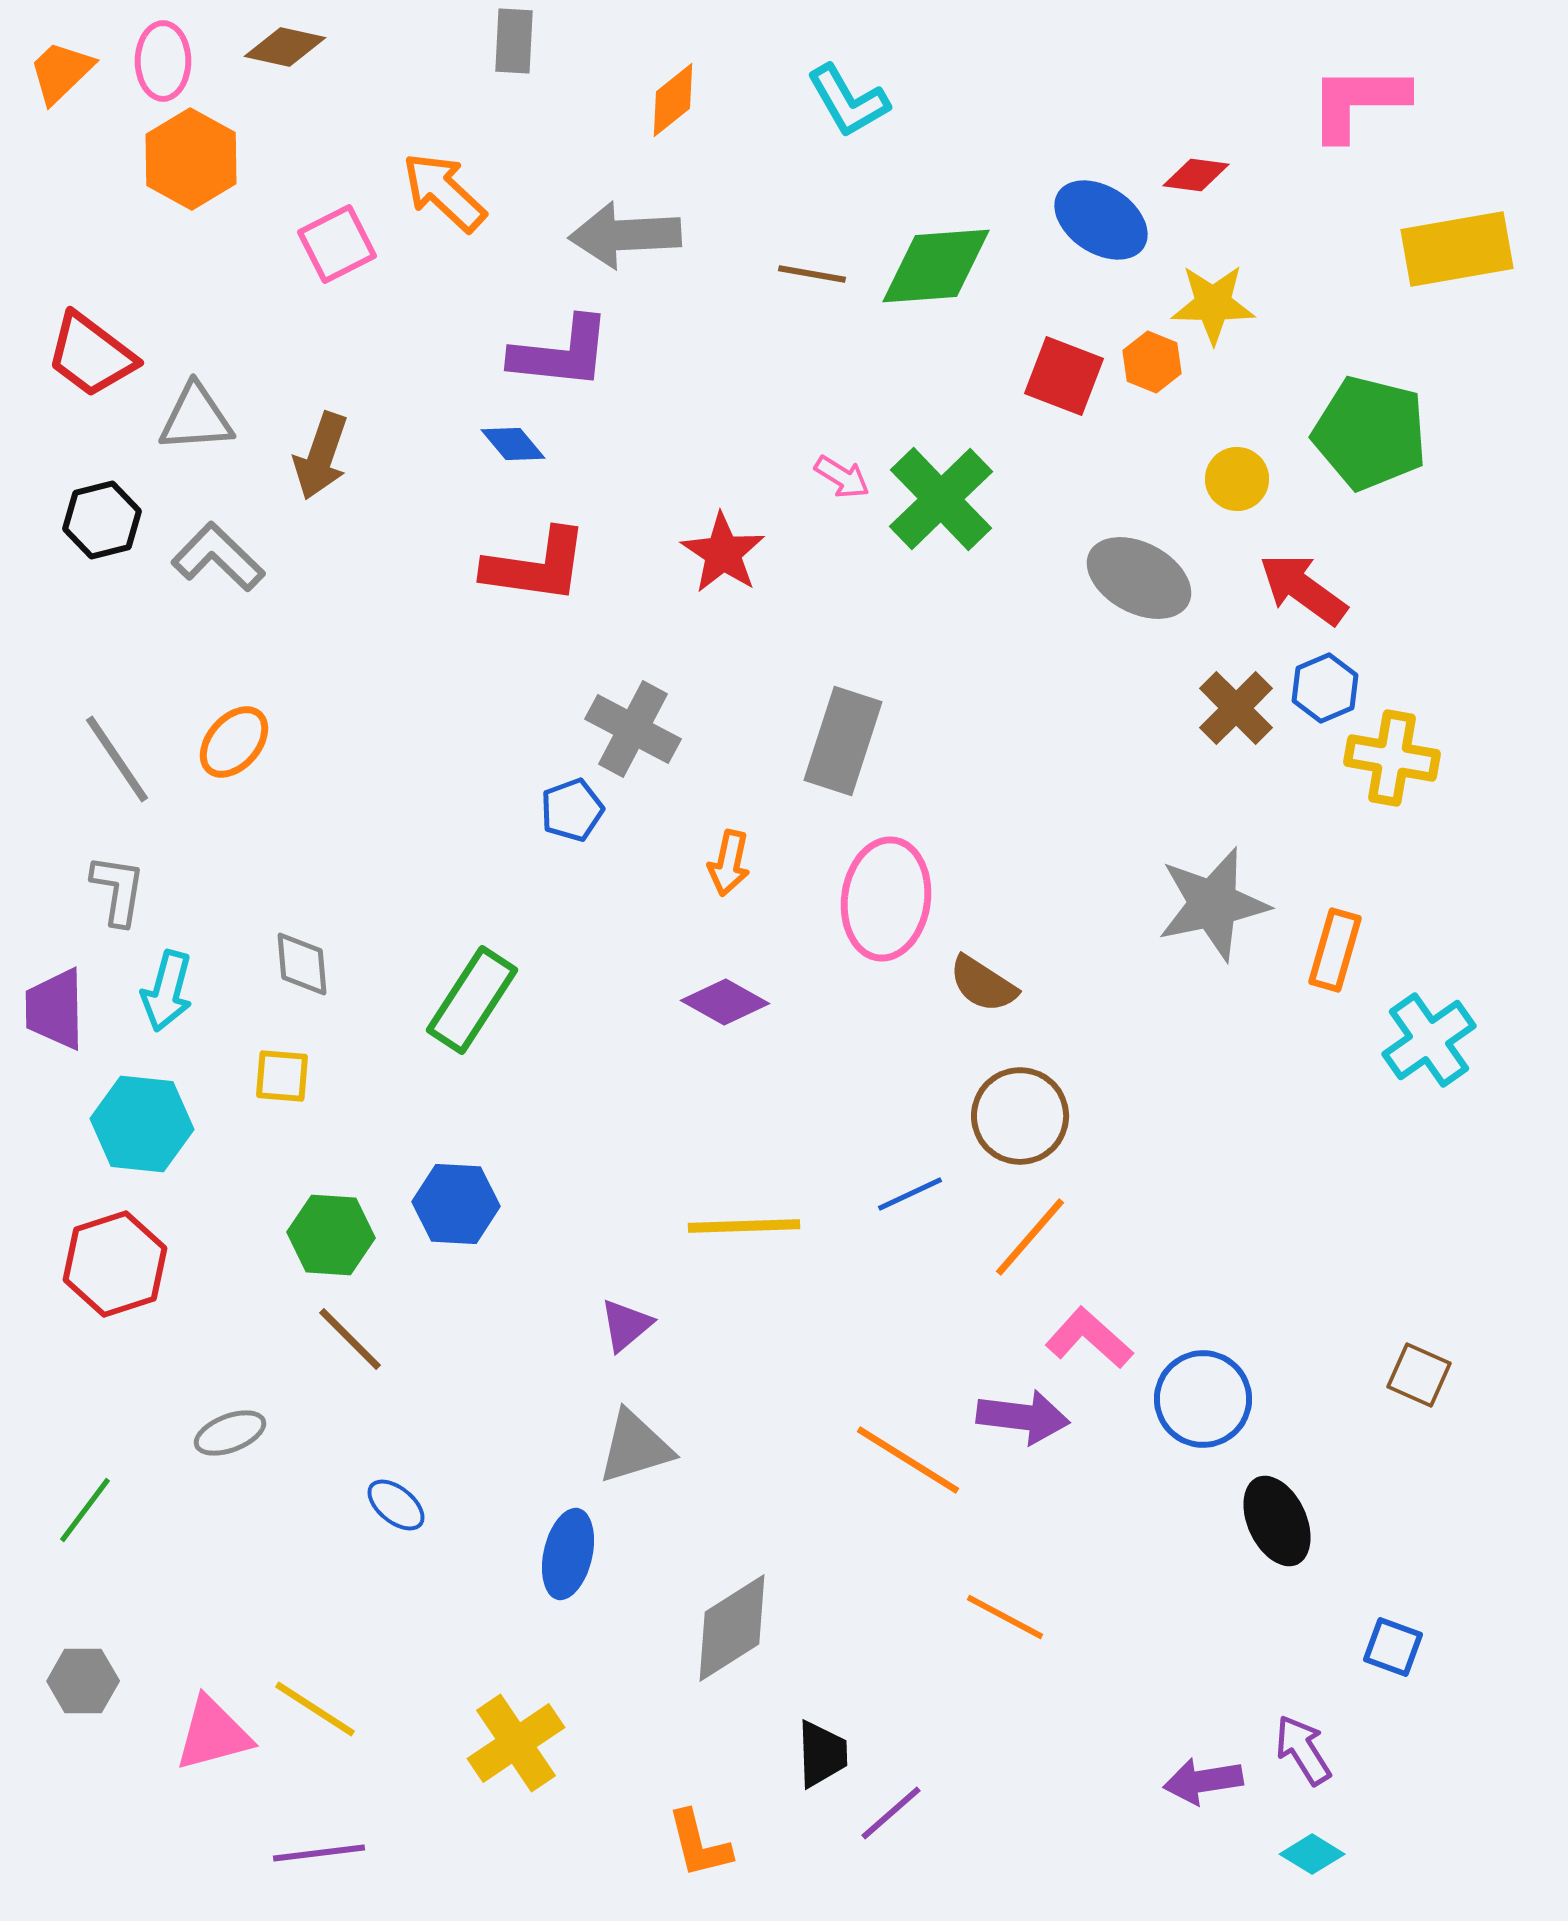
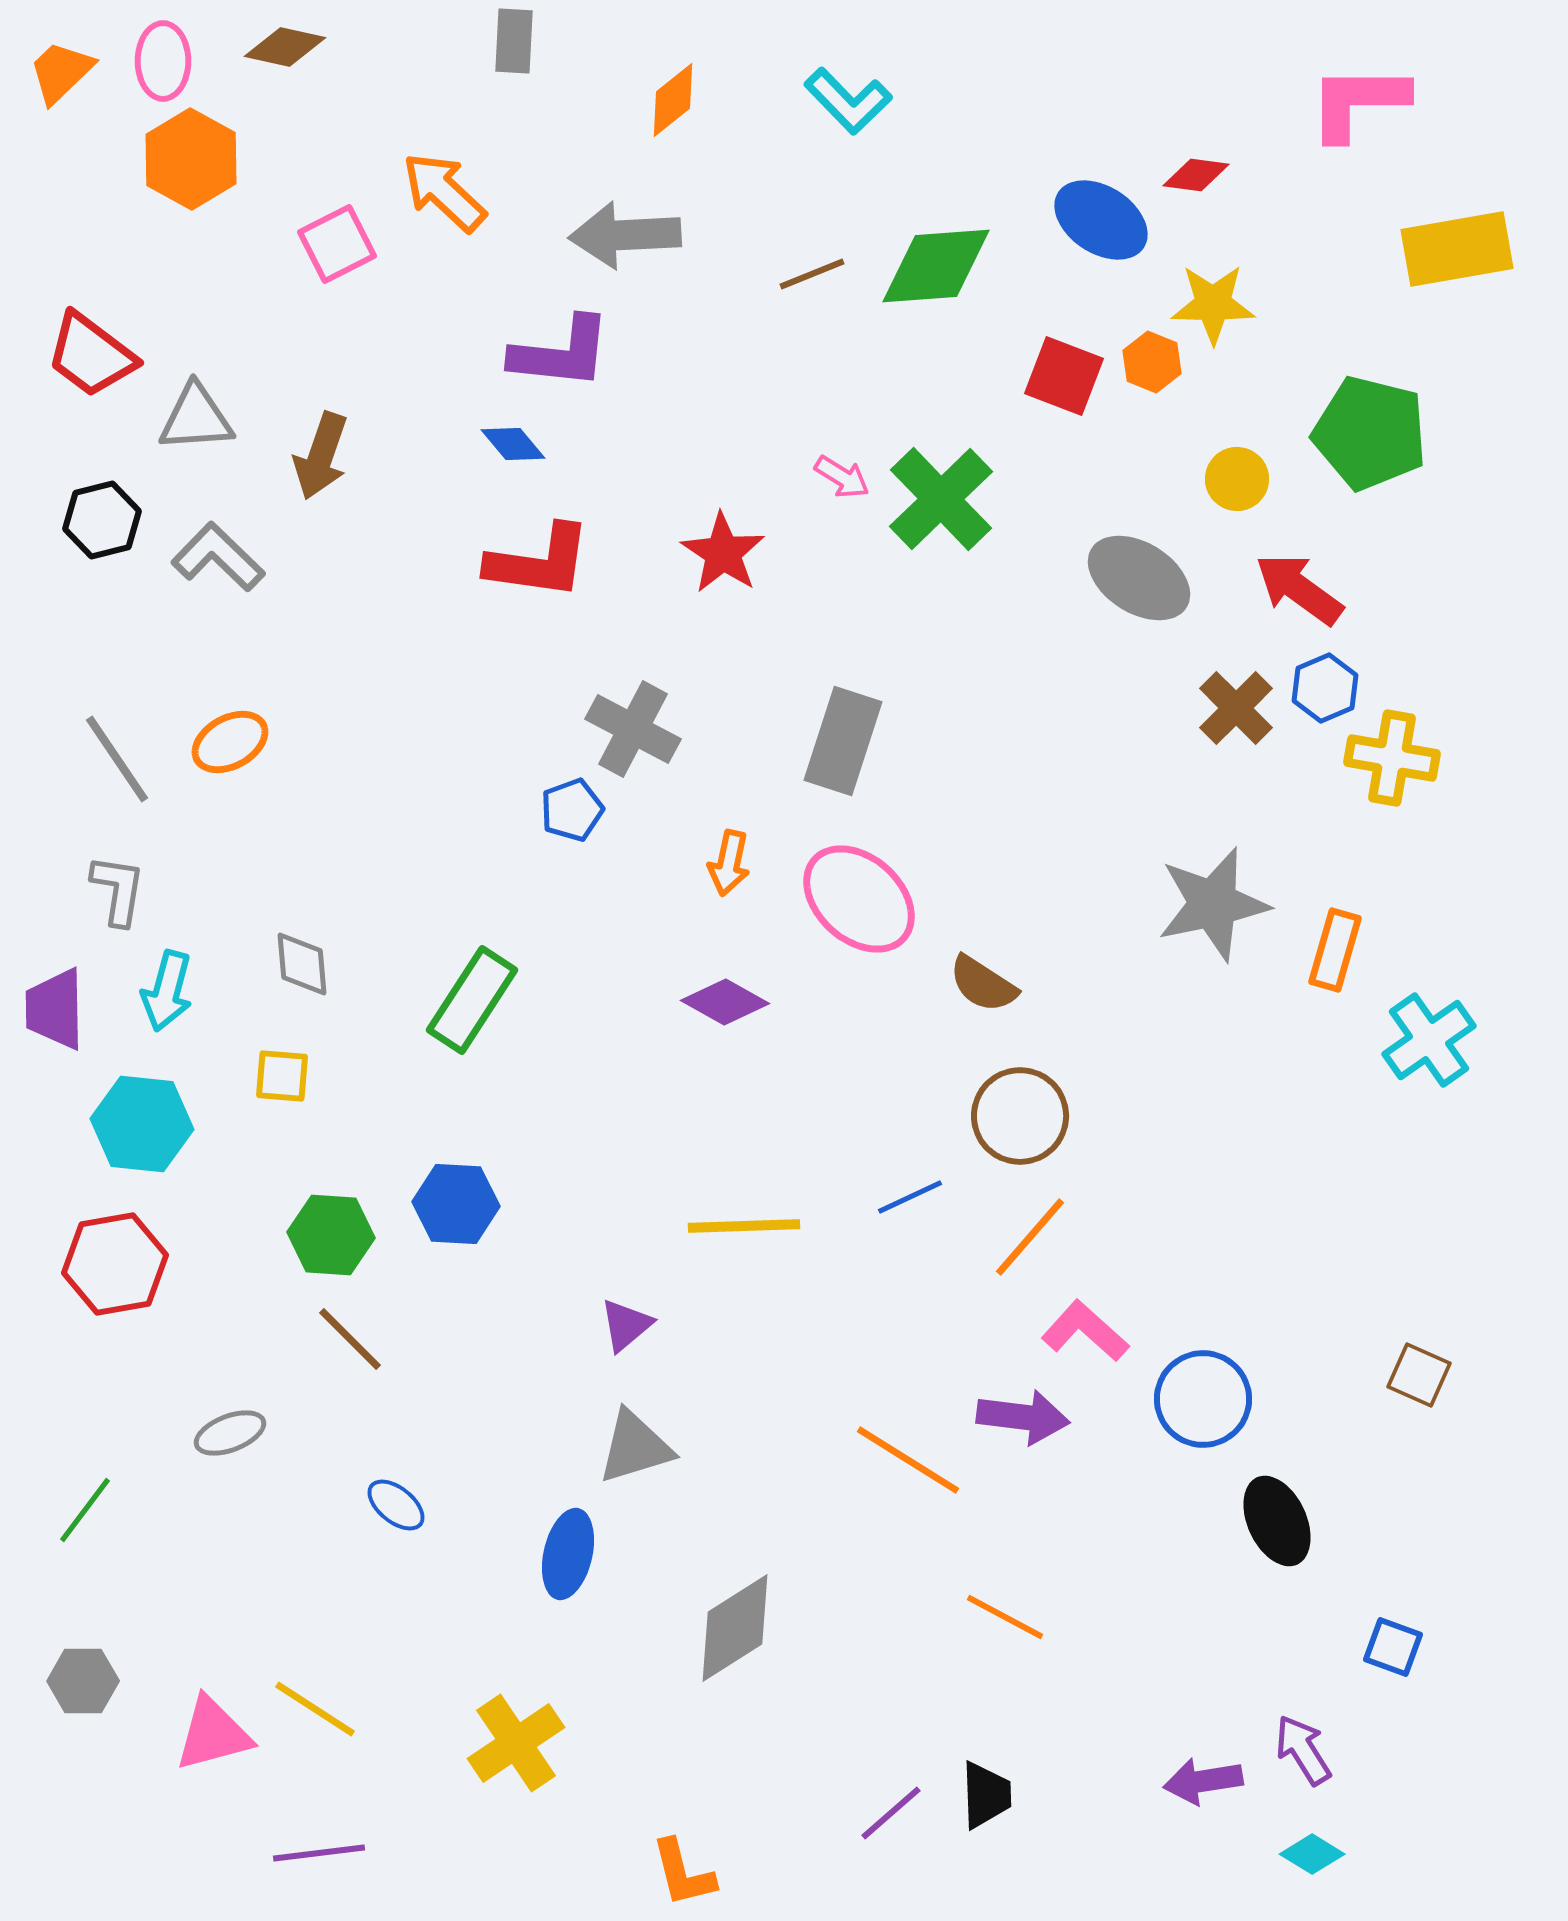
cyan L-shape at (848, 101): rotated 14 degrees counterclockwise
brown line at (812, 274): rotated 32 degrees counterclockwise
red L-shape at (536, 566): moved 3 px right, 4 px up
gray ellipse at (1139, 578): rotated 4 degrees clockwise
red arrow at (1303, 589): moved 4 px left
orange ellipse at (234, 742): moved 4 px left; rotated 20 degrees clockwise
pink ellipse at (886, 899): moved 27 px left; rotated 56 degrees counterclockwise
blue line at (910, 1194): moved 3 px down
red hexagon at (115, 1264): rotated 8 degrees clockwise
pink L-shape at (1089, 1338): moved 4 px left, 7 px up
gray diamond at (732, 1628): moved 3 px right
black trapezoid at (822, 1754): moved 164 px right, 41 px down
orange L-shape at (699, 1844): moved 16 px left, 29 px down
